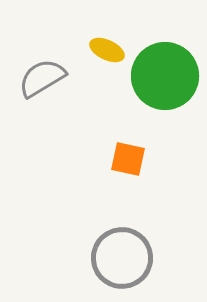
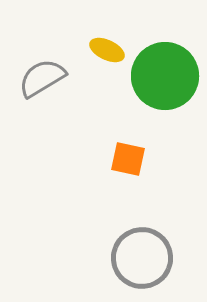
gray circle: moved 20 px right
